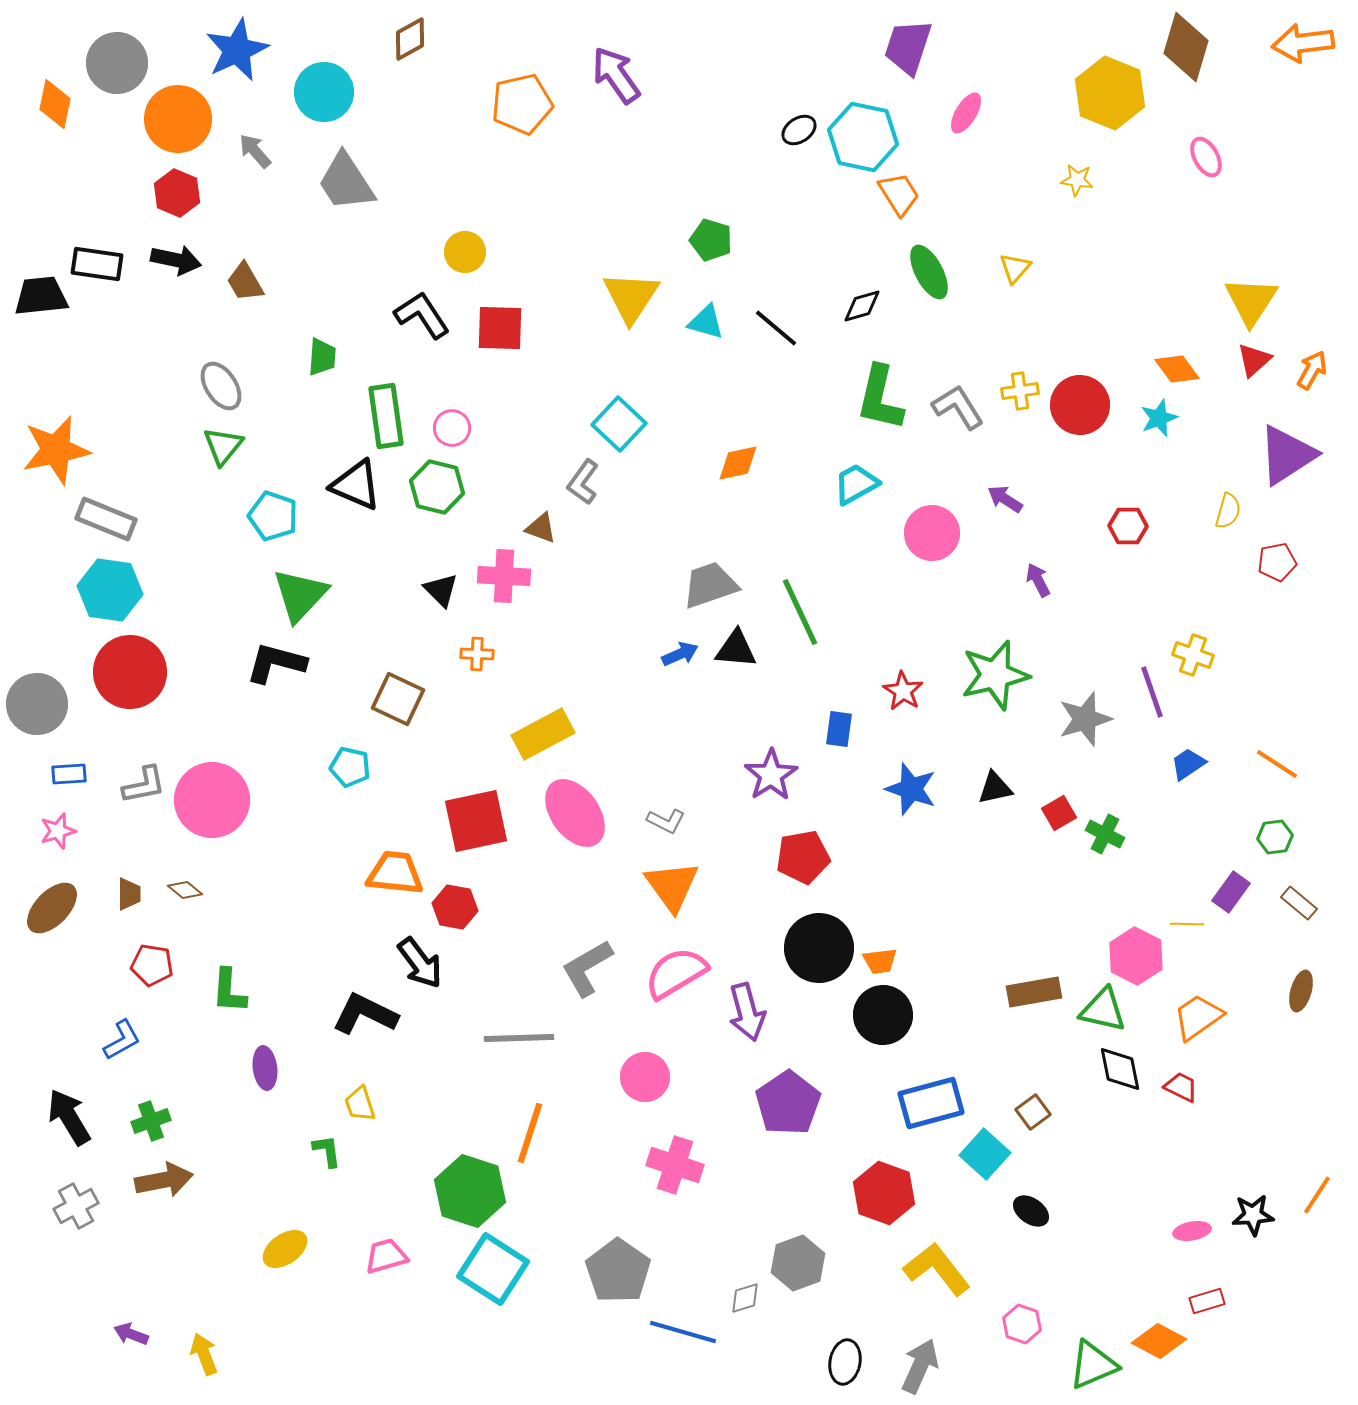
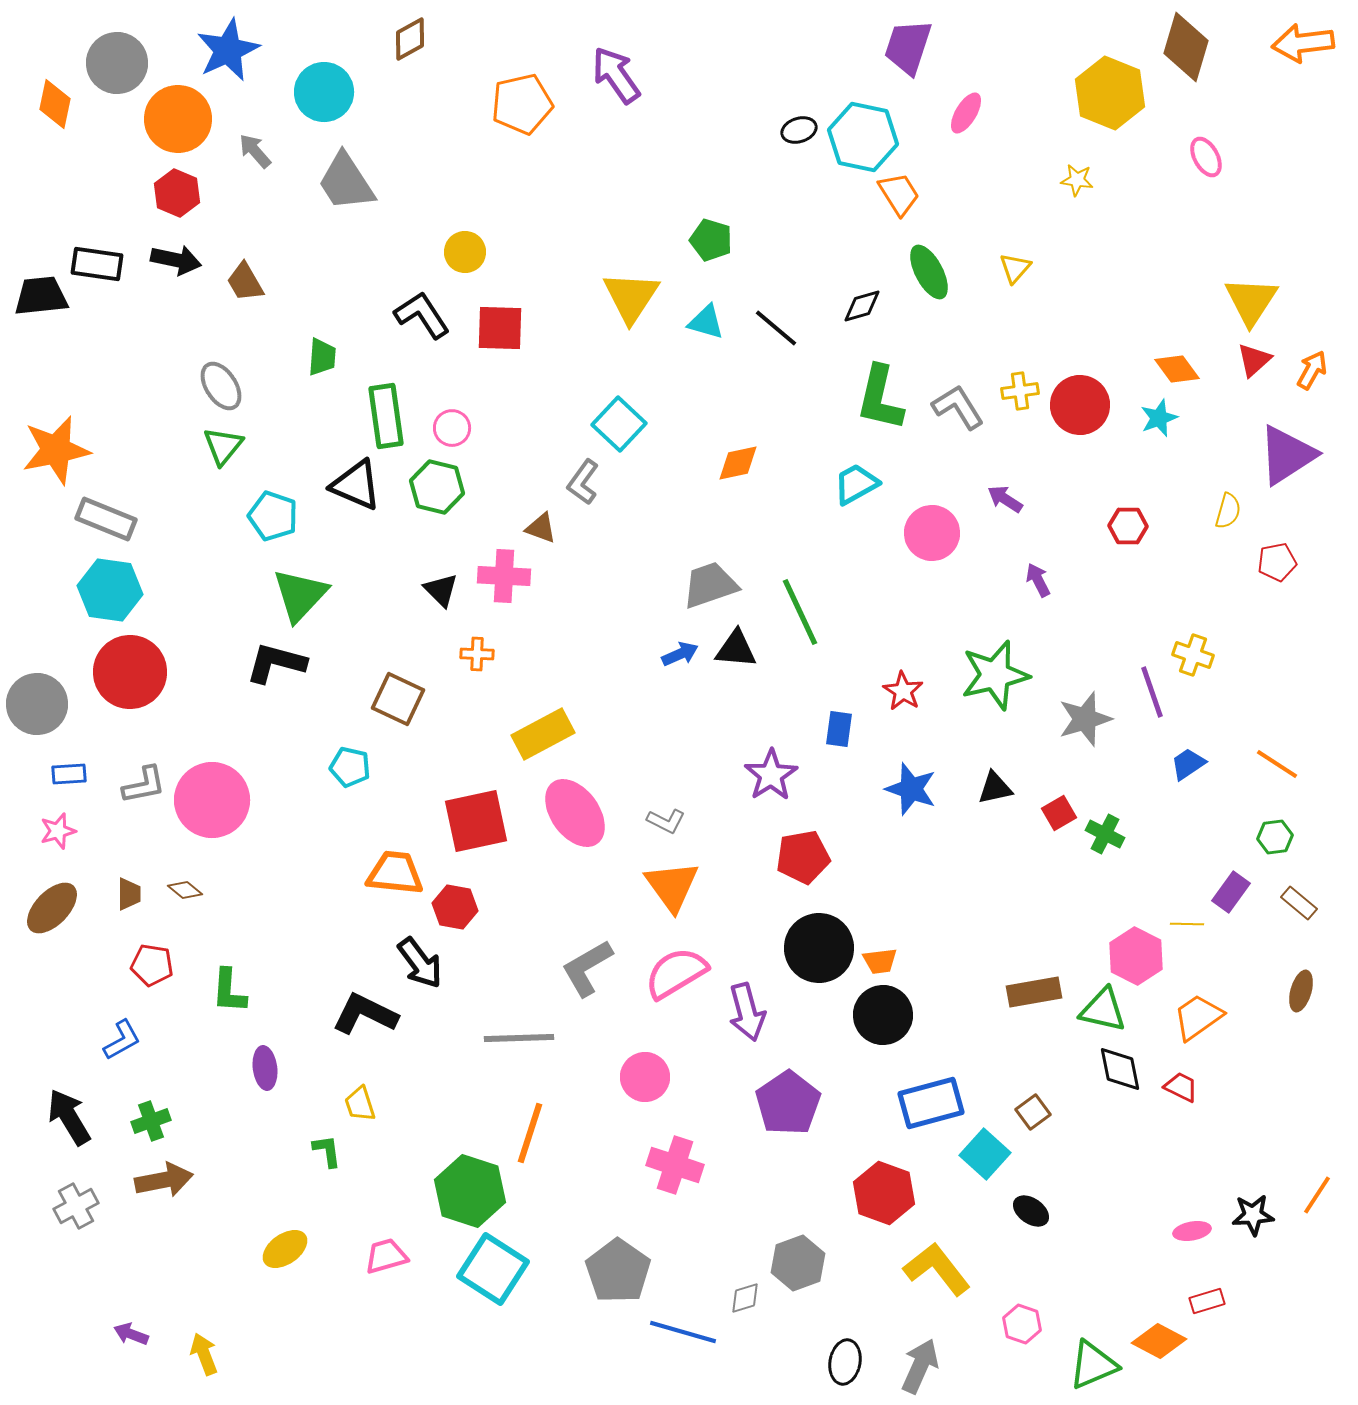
blue star at (237, 50): moved 9 px left
black ellipse at (799, 130): rotated 16 degrees clockwise
